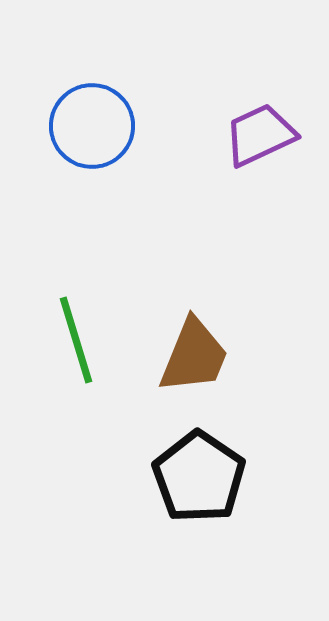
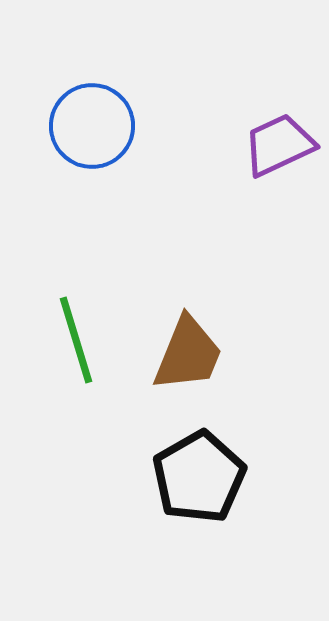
purple trapezoid: moved 19 px right, 10 px down
brown trapezoid: moved 6 px left, 2 px up
black pentagon: rotated 8 degrees clockwise
